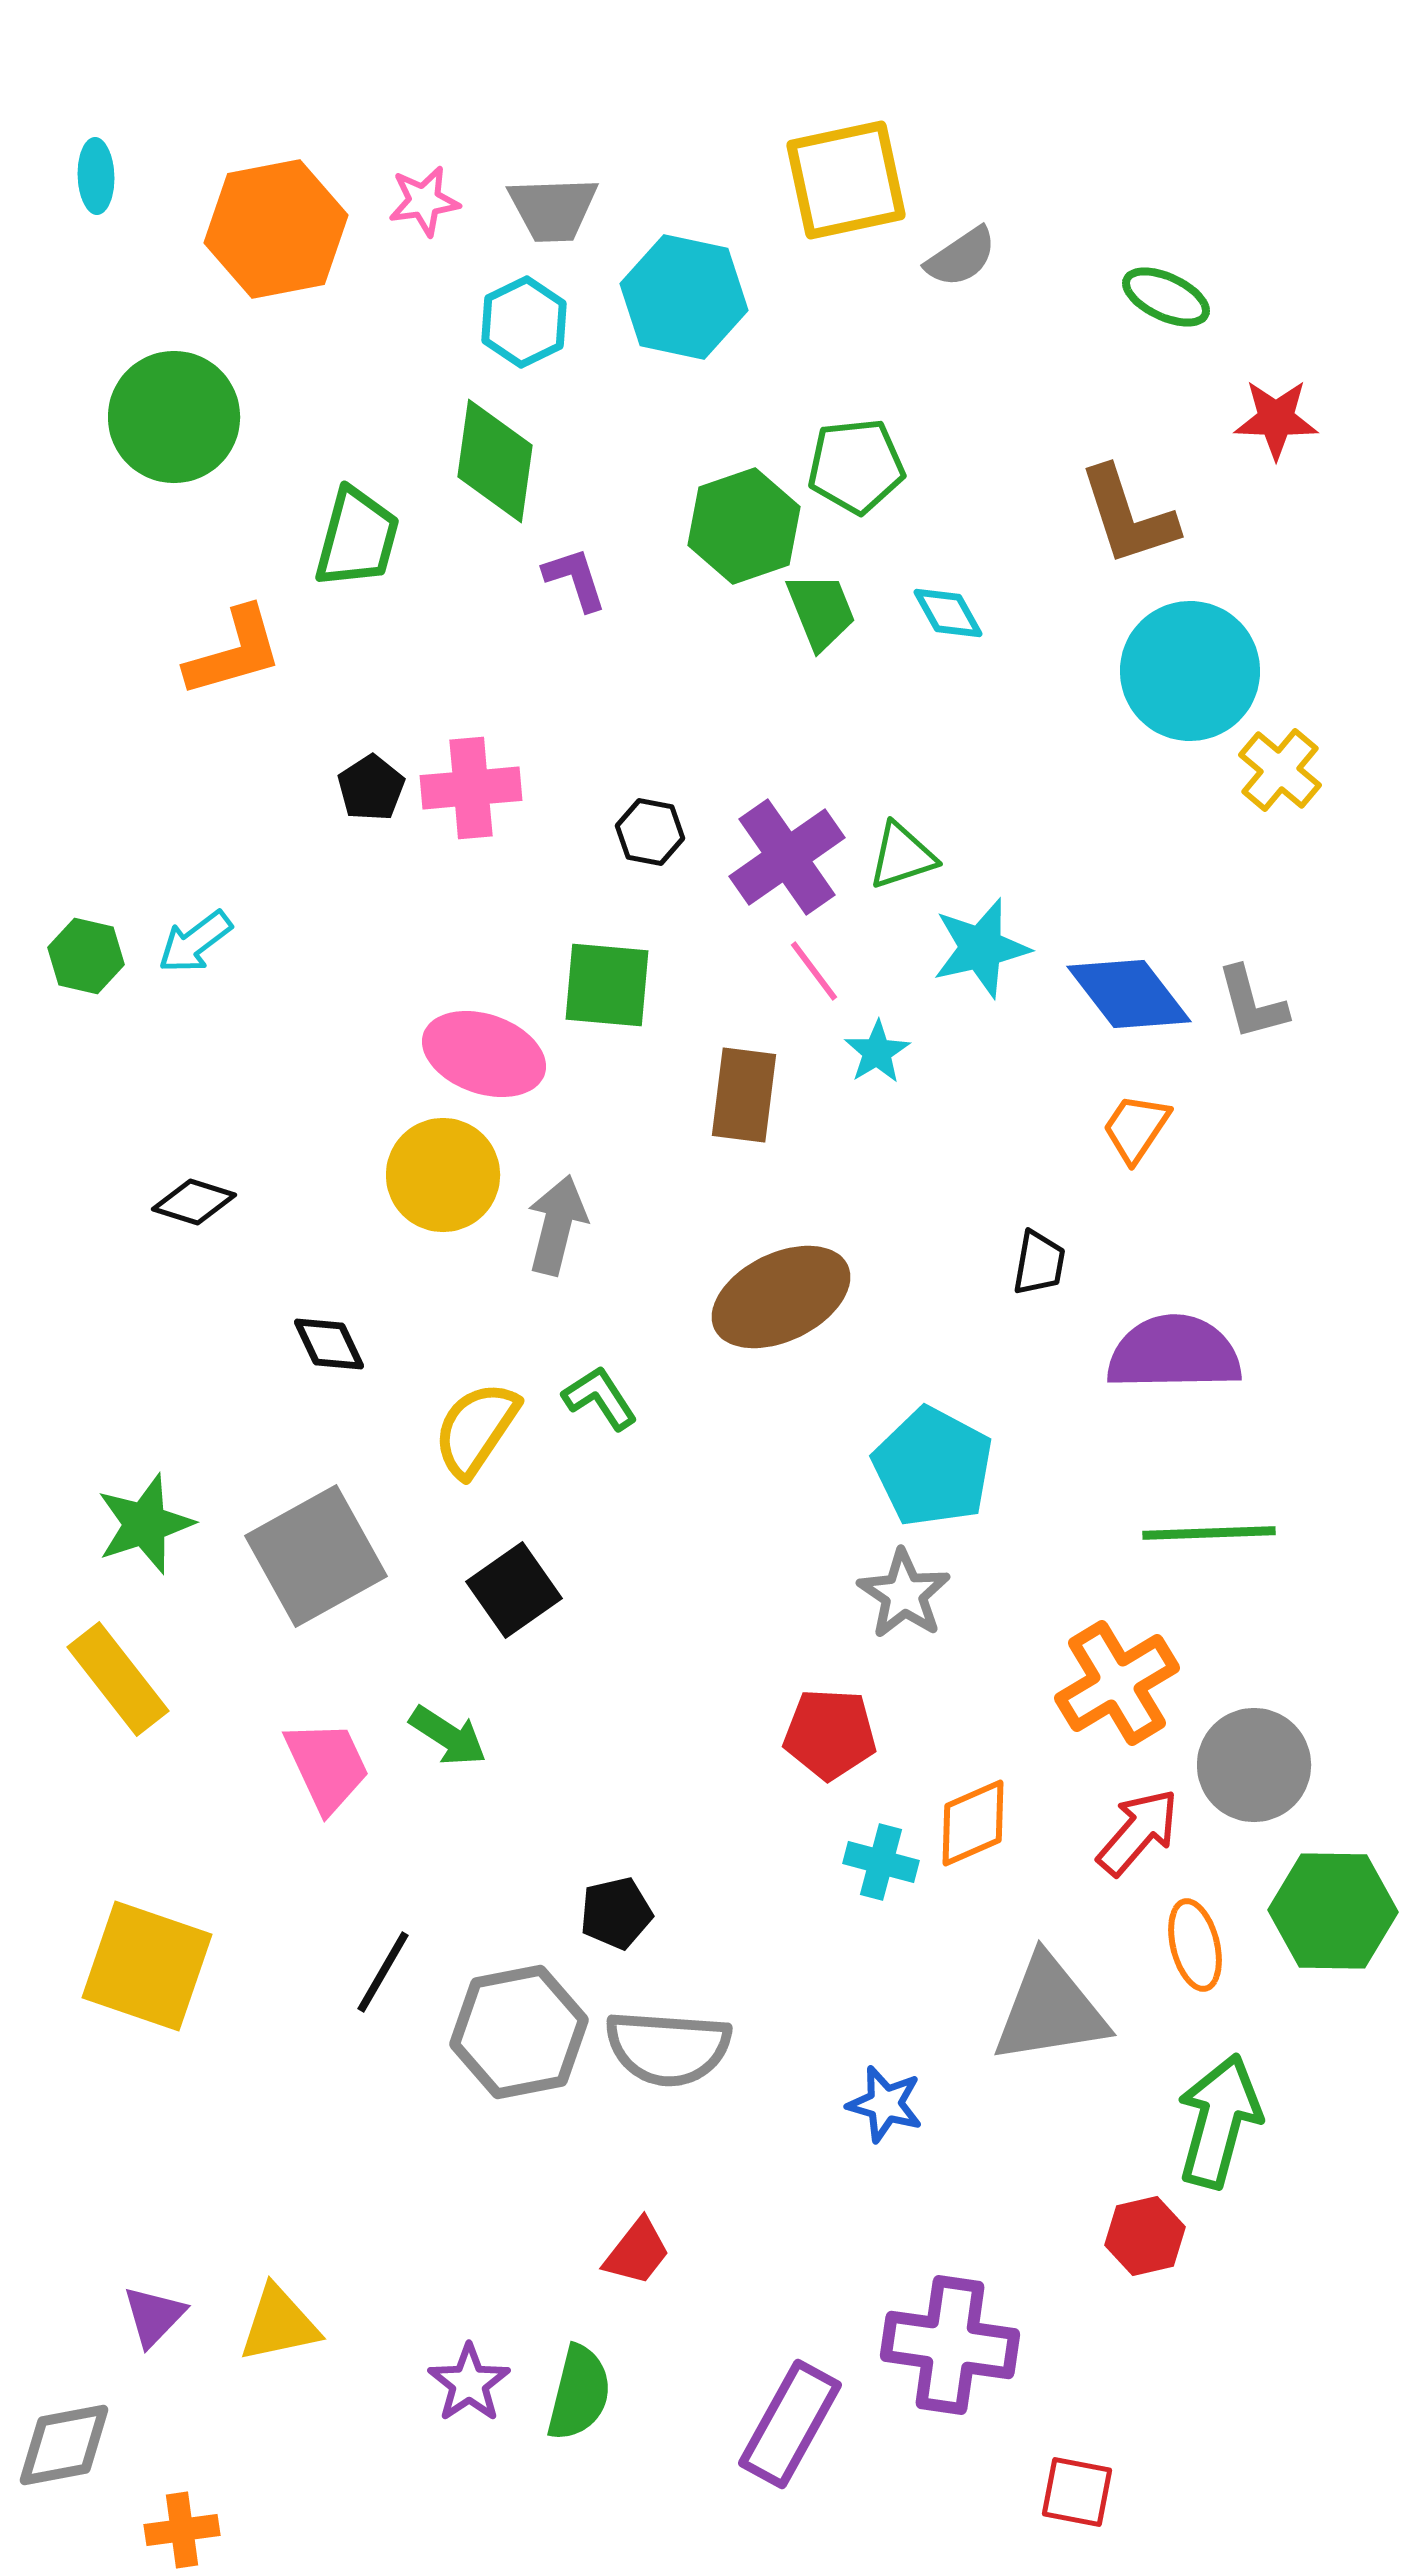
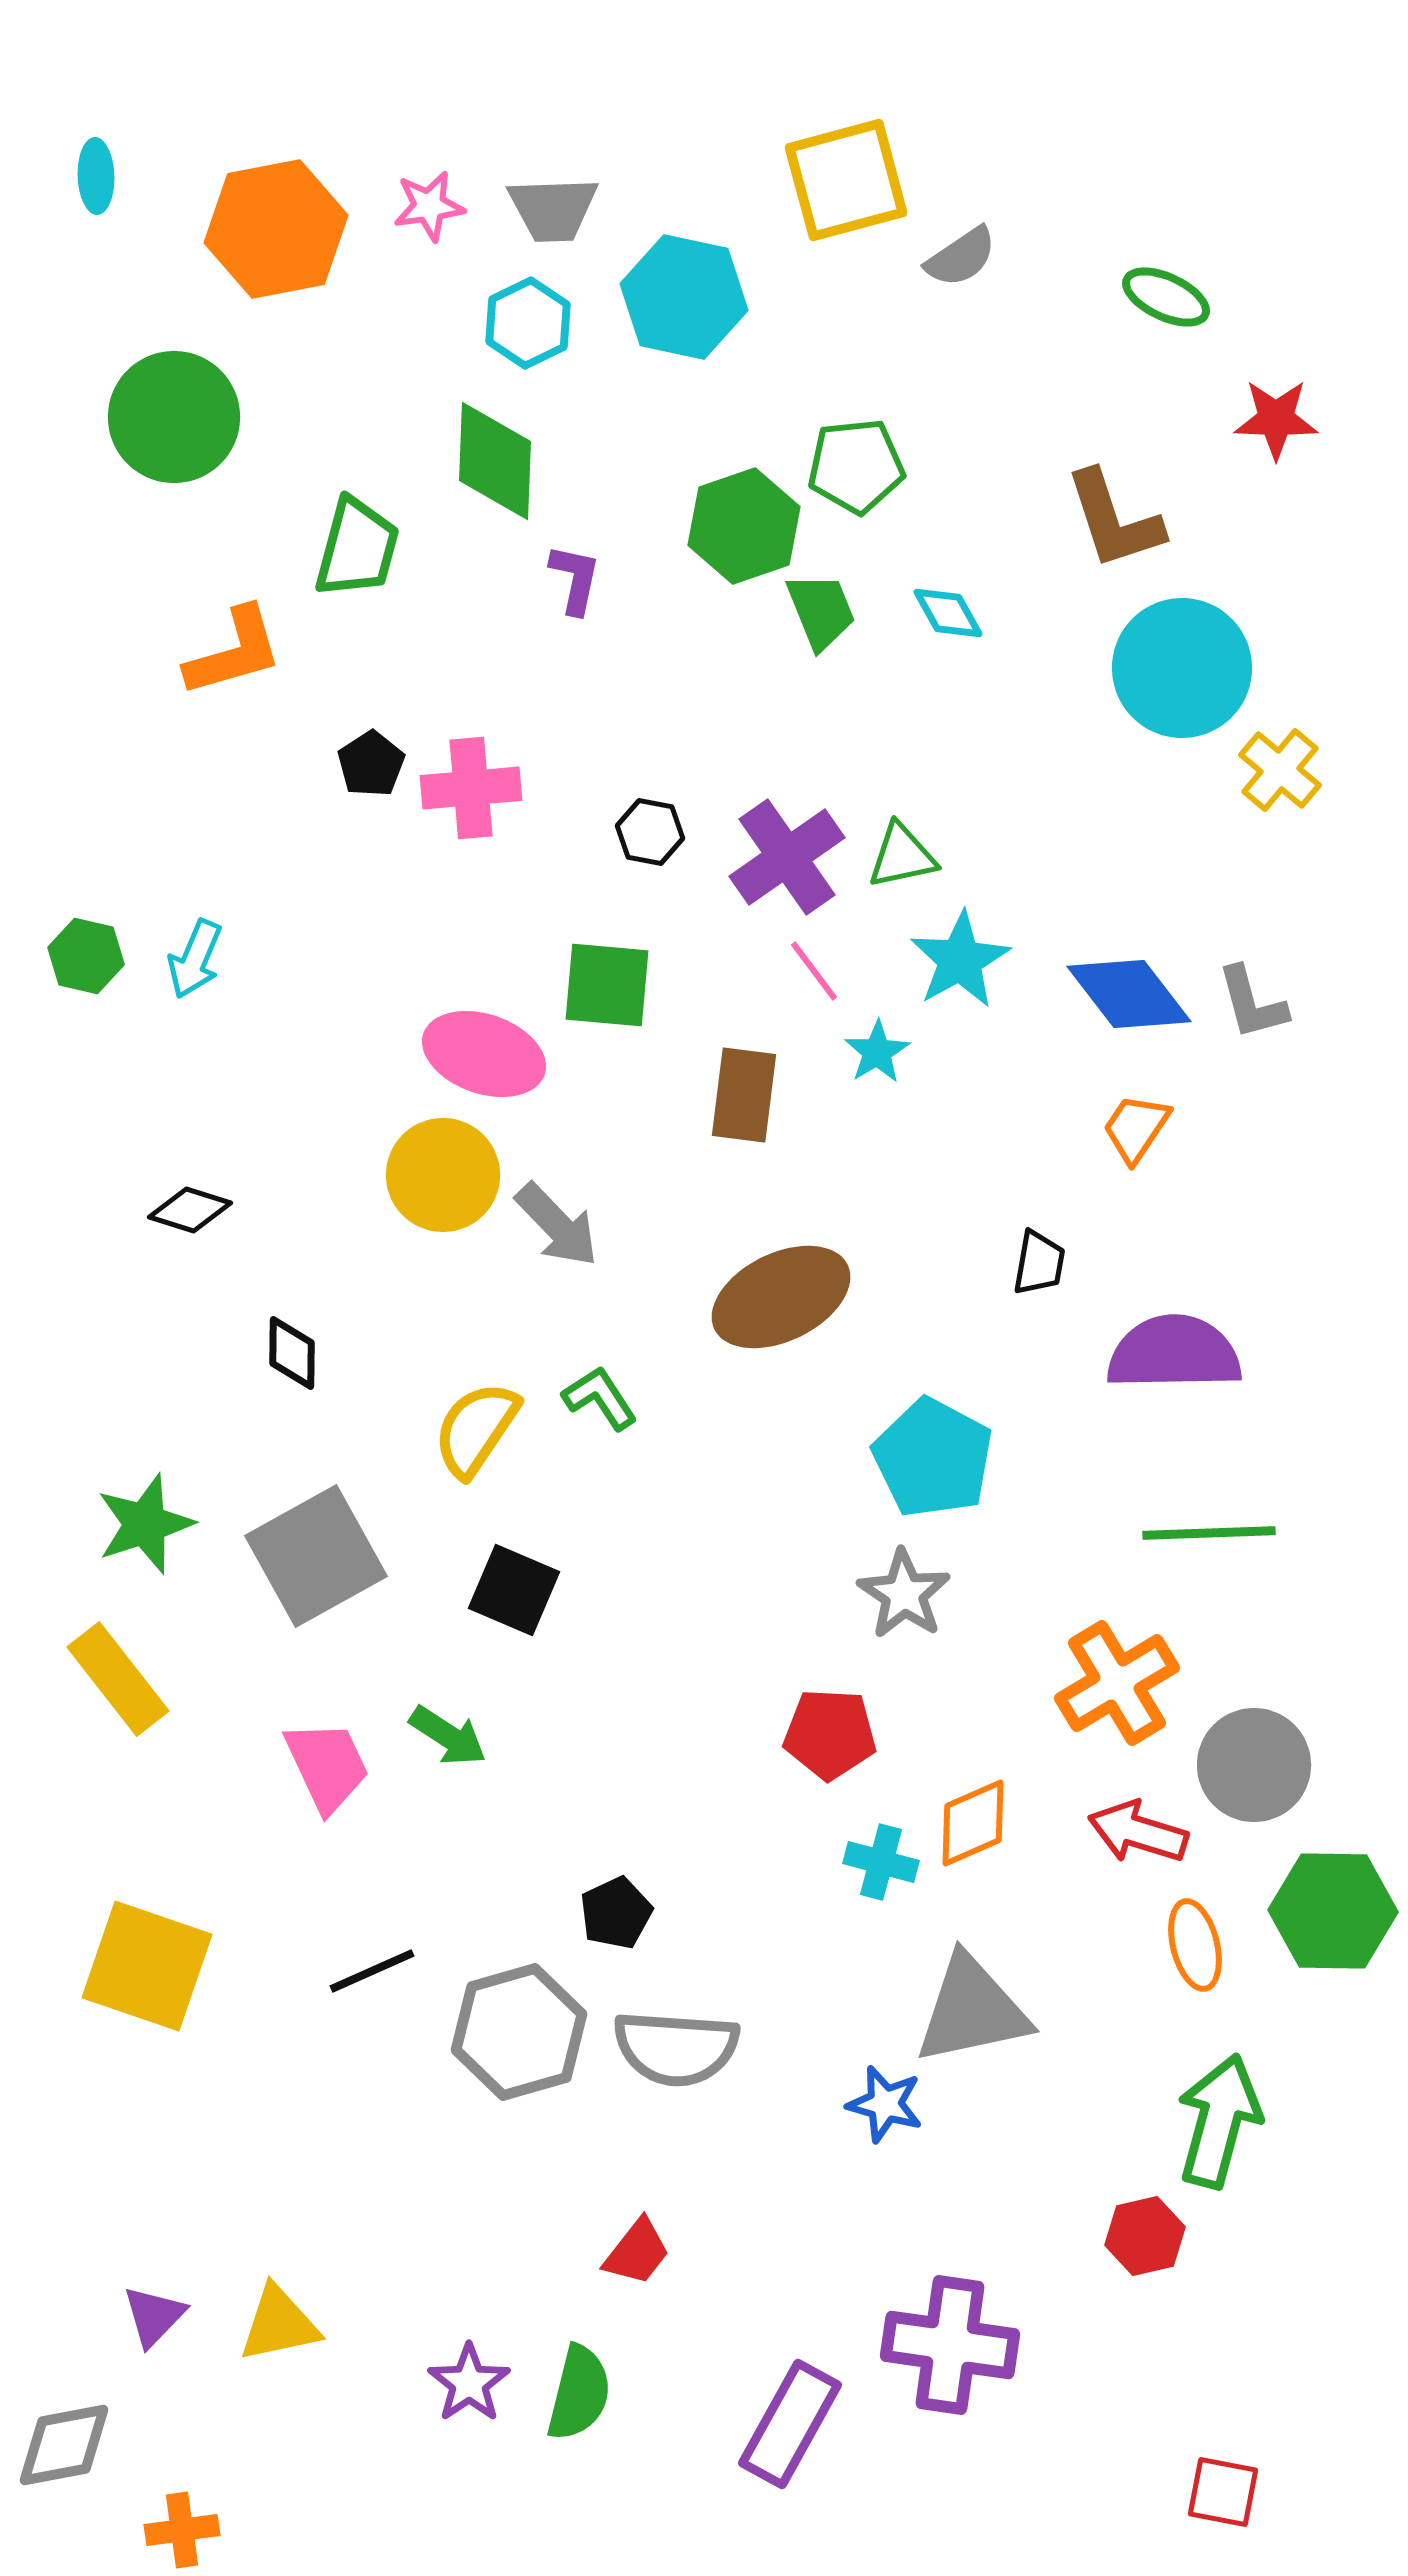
yellow square at (846, 180): rotated 3 degrees counterclockwise
pink star at (424, 201): moved 5 px right, 5 px down
cyan hexagon at (524, 322): moved 4 px right, 1 px down
green diamond at (495, 461): rotated 6 degrees counterclockwise
brown L-shape at (1128, 516): moved 14 px left, 4 px down
green trapezoid at (357, 538): moved 10 px down
purple L-shape at (575, 579): rotated 30 degrees clockwise
cyan circle at (1190, 671): moved 8 px left, 3 px up
black pentagon at (371, 788): moved 24 px up
green triangle at (902, 856): rotated 6 degrees clockwise
cyan arrow at (195, 942): moved 17 px down; rotated 30 degrees counterclockwise
cyan star at (981, 948): moved 21 px left, 12 px down; rotated 16 degrees counterclockwise
black diamond at (194, 1202): moved 4 px left, 8 px down
gray arrow at (557, 1225): rotated 122 degrees clockwise
black diamond at (329, 1344): moved 37 px left, 9 px down; rotated 26 degrees clockwise
cyan pentagon at (933, 1467): moved 9 px up
black square at (514, 1590): rotated 32 degrees counterclockwise
red arrow at (1138, 1832): rotated 114 degrees counterclockwise
black pentagon at (616, 1913): rotated 12 degrees counterclockwise
black line at (383, 1972): moved 11 px left, 1 px up; rotated 36 degrees clockwise
gray triangle at (1050, 2010): moved 78 px left; rotated 3 degrees counterclockwise
gray hexagon at (519, 2032): rotated 5 degrees counterclockwise
gray semicircle at (668, 2048): moved 8 px right
red square at (1077, 2492): moved 146 px right
